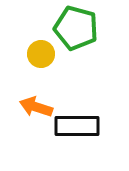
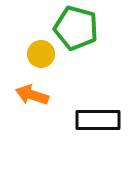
orange arrow: moved 4 px left, 12 px up
black rectangle: moved 21 px right, 6 px up
